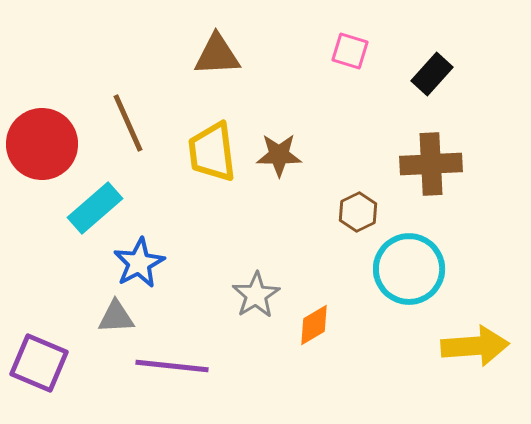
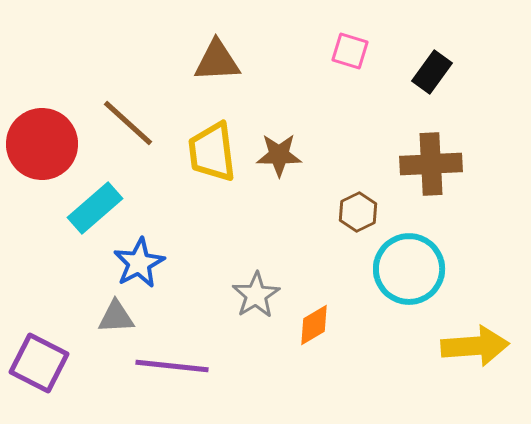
brown triangle: moved 6 px down
black rectangle: moved 2 px up; rotated 6 degrees counterclockwise
brown line: rotated 24 degrees counterclockwise
purple square: rotated 4 degrees clockwise
